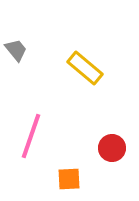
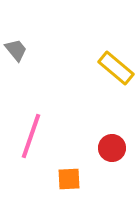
yellow rectangle: moved 31 px right
